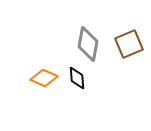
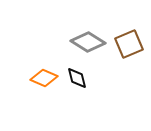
gray diamond: moved 2 px up; rotated 68 degrees counterclockwise
black diamond: rotated 10 degrees counterclockwise
